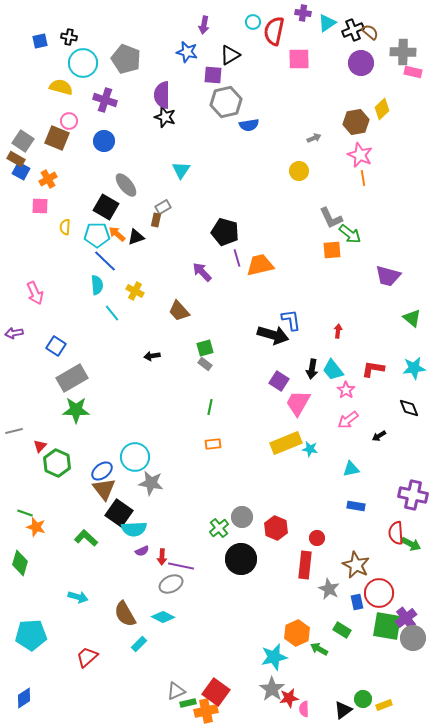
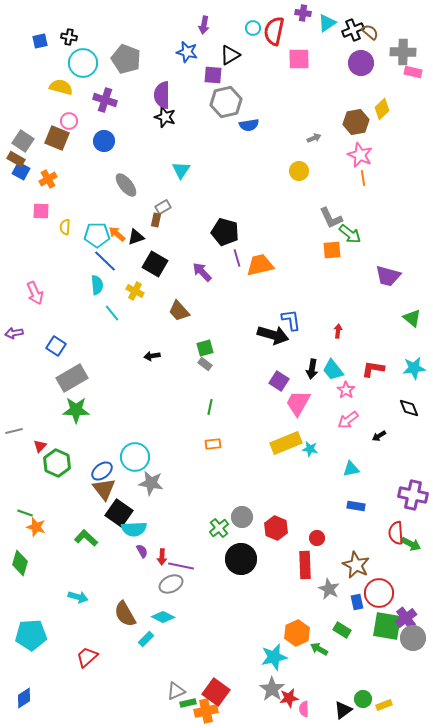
cyan circle at (253, 22): moved 6 px down
pink square at (40, 206): moved 1 px right, 5 px down
black square at (106, 207): moved 49 px right, 57 px down
purple semicircle at (142, 551): rotated 96 degrees counterclockwise
red rectangle at (305, 565): rotated 8 degrees counterclockwise
cyan rectangle at (139, 644): moved 7 px right, 5 px up
